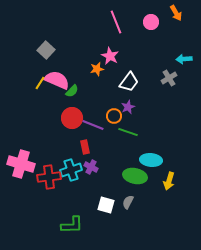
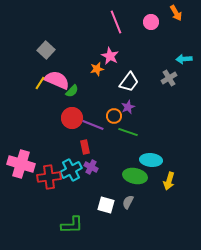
cyan cross: rotated 10 degrees counterclockwise
